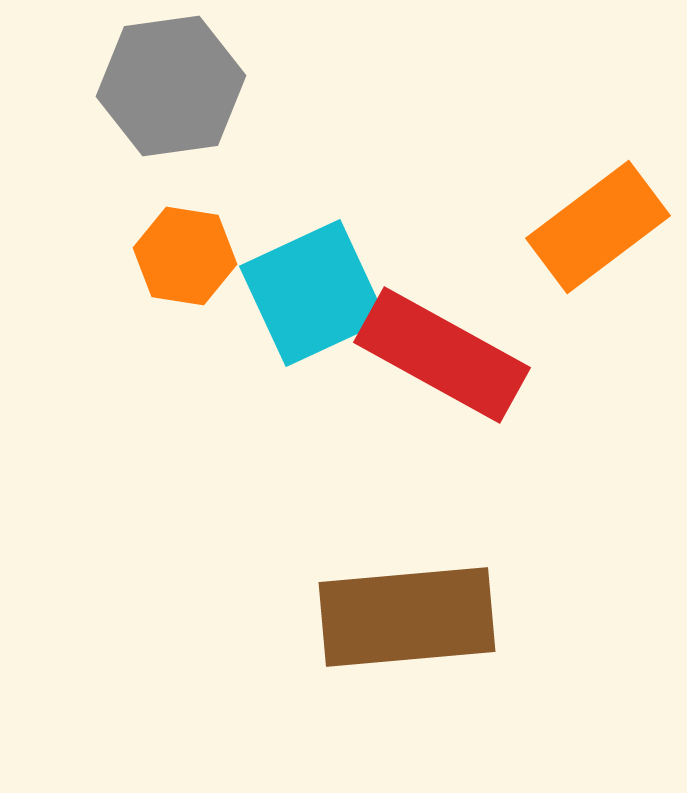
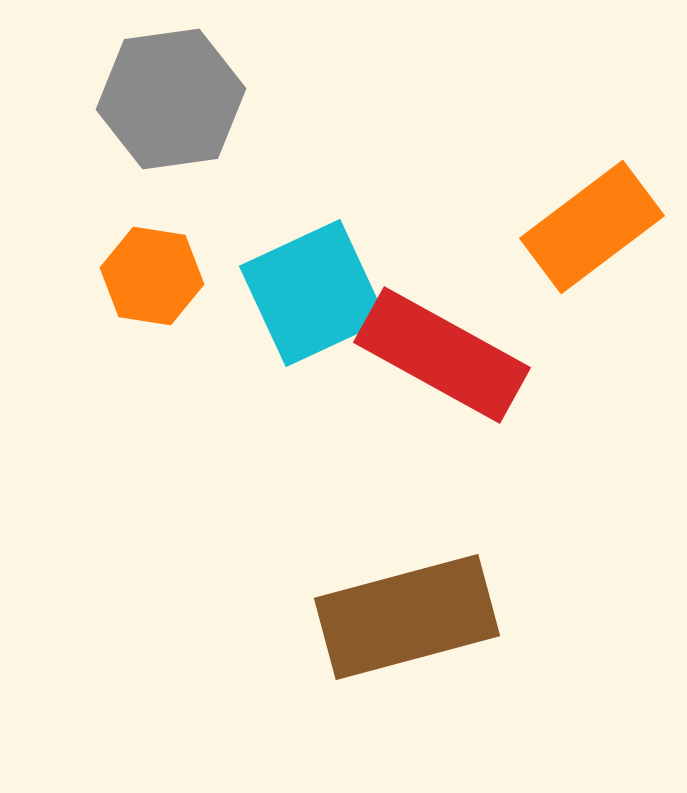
gray hexagon: moved 13 px down
orange rectangle: moved 6 px left
orange hexagon: moved 33 px left, 20 px down
brown rectangle: rotated 10 degrees counterclockwise
